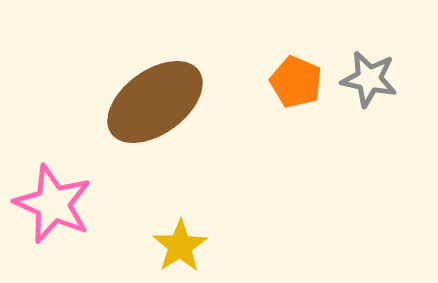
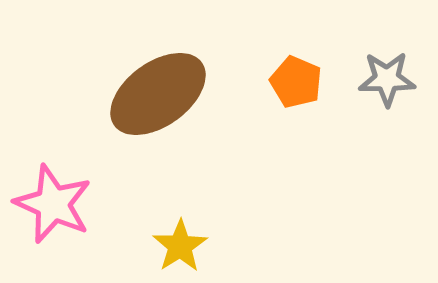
gray star: moved 18 px right; rotated 12 degrees counterclockwise
brown ellipse: moved 3 px right, 8 px up
